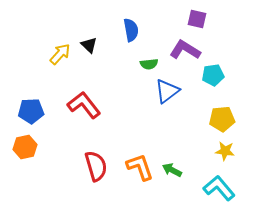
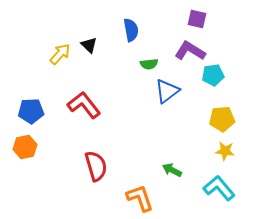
purple L-shape: moved 5 px right, 1 px down
orange L-shape: moved 31 px down
